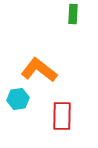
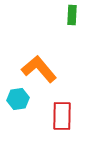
green rectangle: moved 1 px left, 1 px down
orange L-shape: moved 1 px up; rotated 12 degrees clockwise
